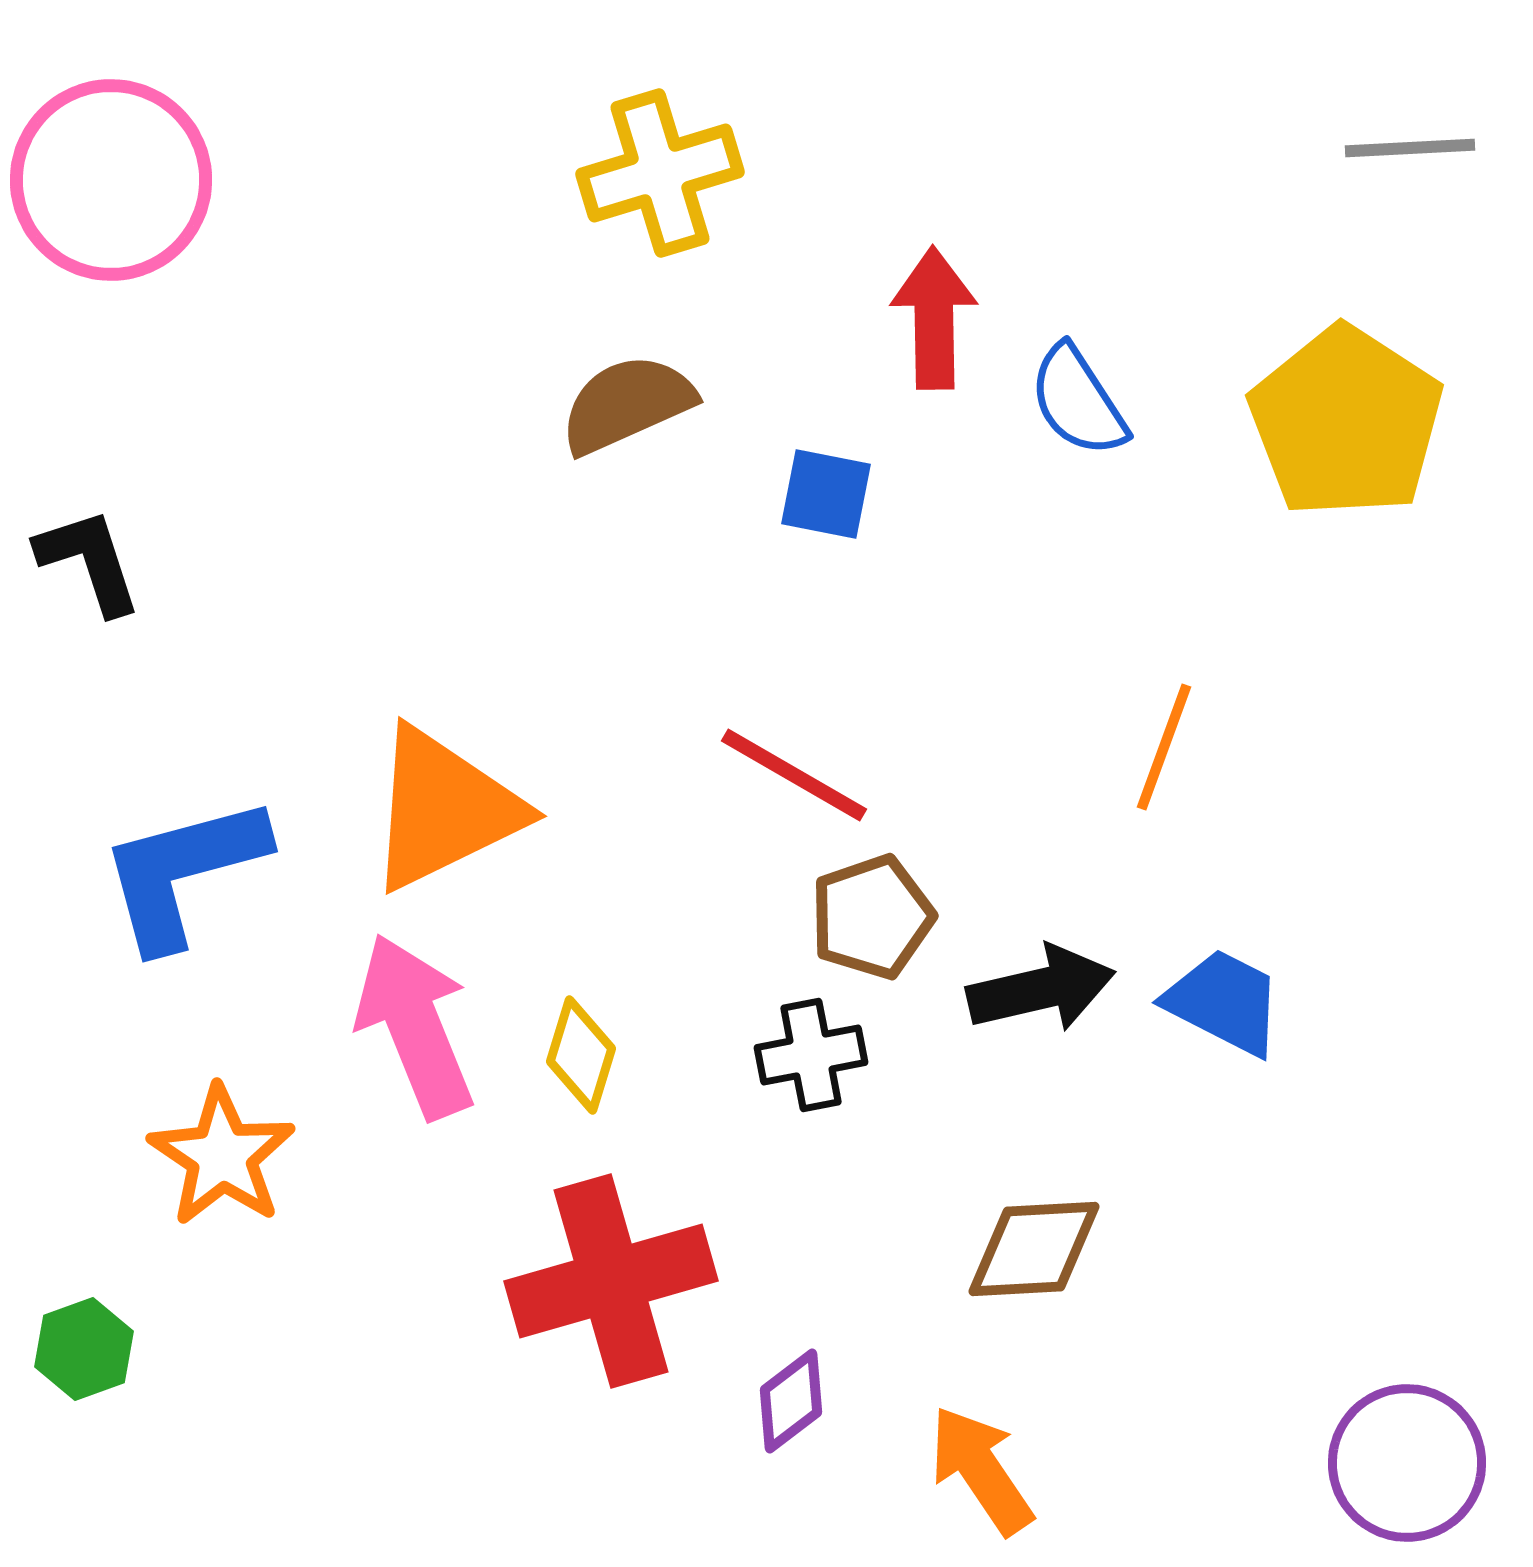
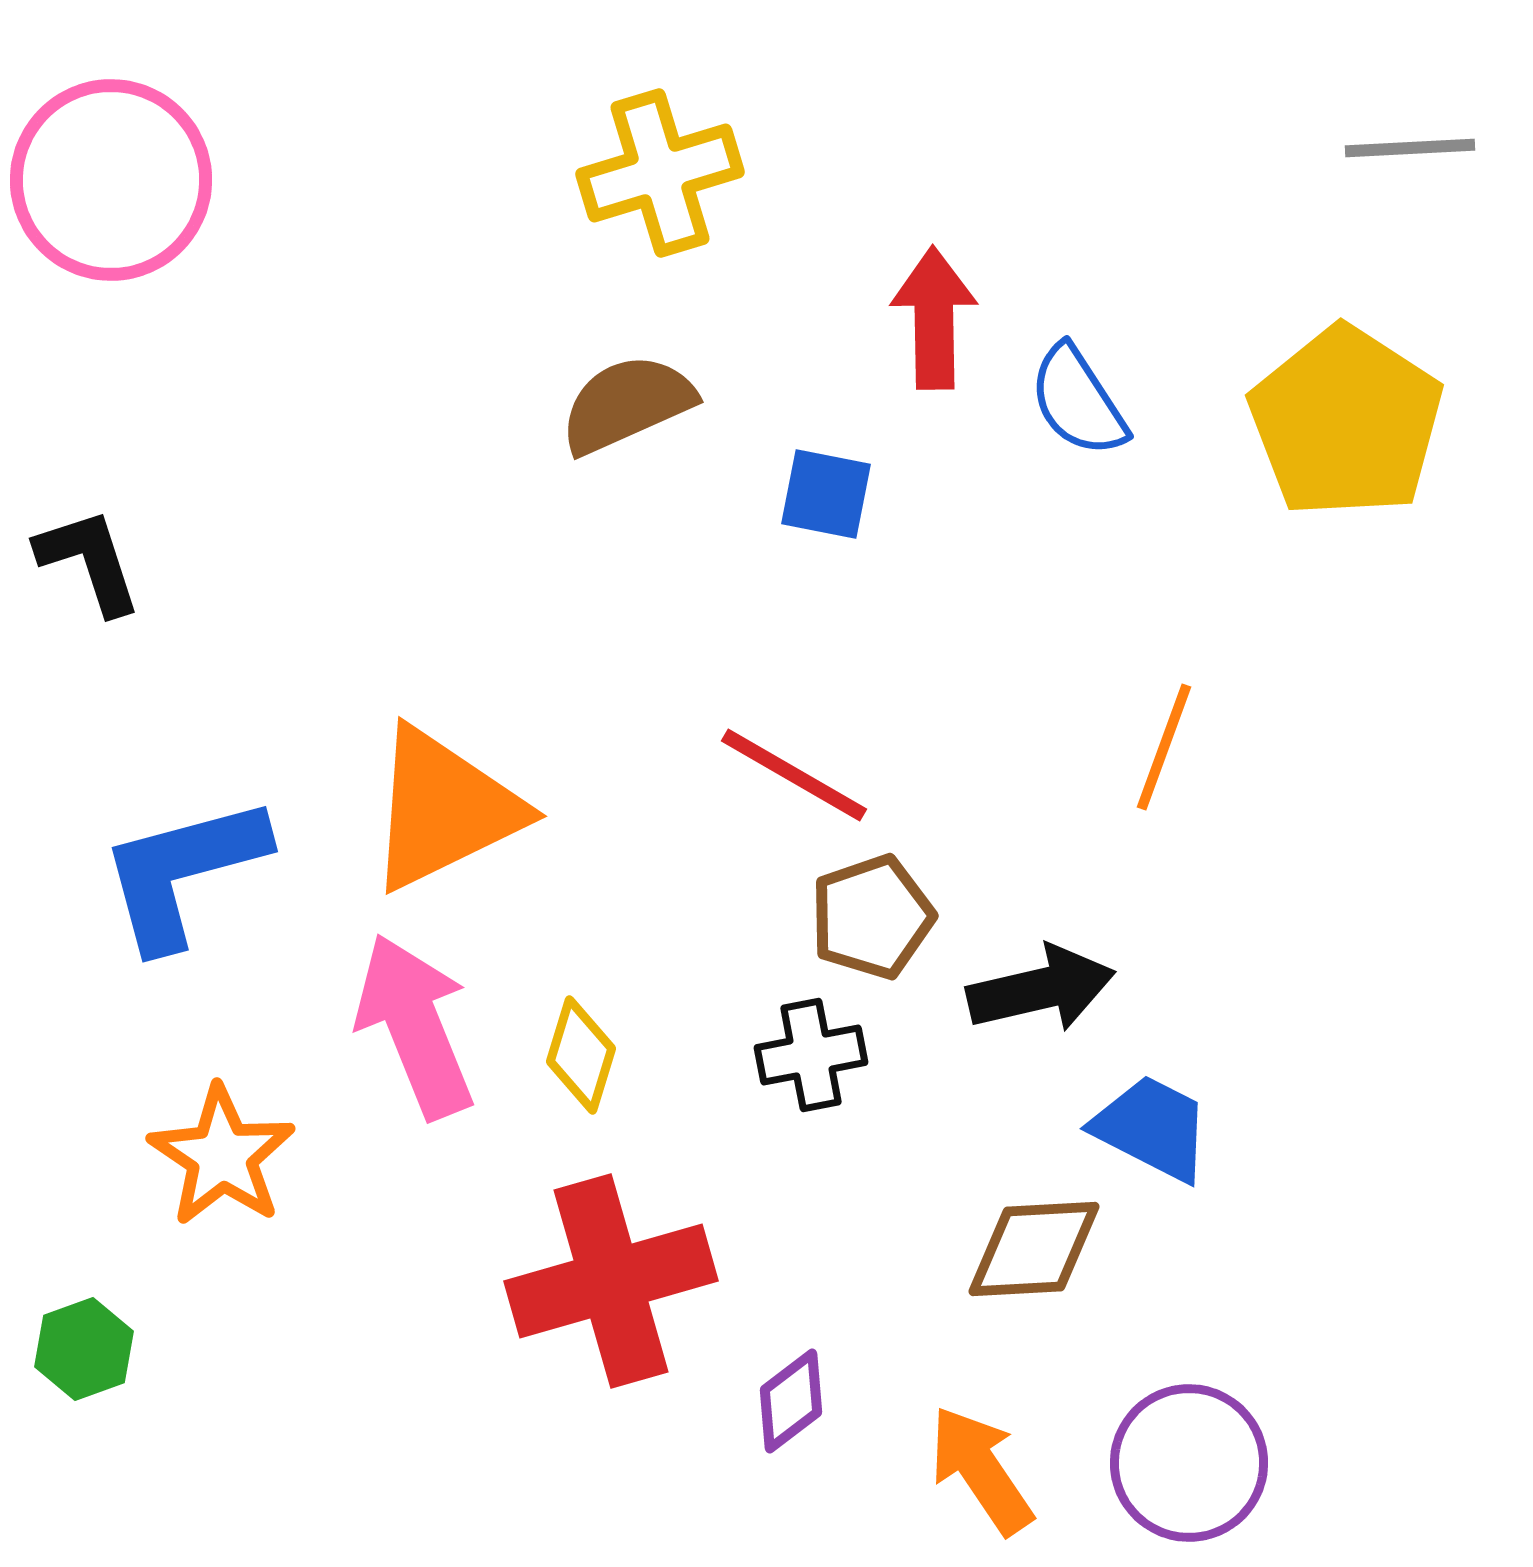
blue trapezoid: moved 72 px left, 126 px down
purple circle: moved 218 px left
